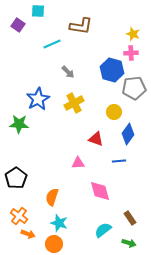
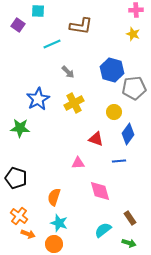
pink cross: moved 5 px right, 43 px up
green star: moved 1 px right, 4 px down
black pentagon: rotated 20 degrees counterclockwise
orange semicircle: moved 2 px right
